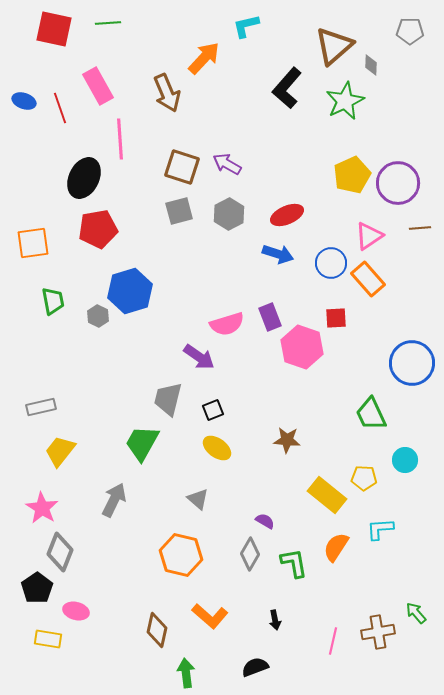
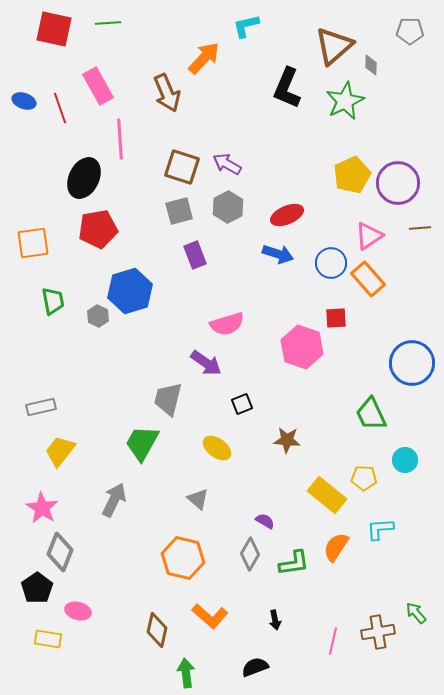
black L-shape at (287, 88): rotated 18 degrees counterclockwise
gray hexagon at (229, 214): moved 1 px left, 7 px up
purple rectangle at (270, 317): moved 75 px left, 62 px up
purple arrow at (199, 357): moved 7 px right, 6 px down
black square at (213, 410): moved 29 px right, 6 px up
orange hexagon at (181, 555): moved 2 px right, 3 px down
green L-shape at (294, 563): rotated 92 degrees clockwise
pink ellipse at (76, 611): moved 2 px right
